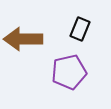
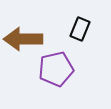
purple pentagon: moved 13 px left, 3 px up
